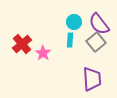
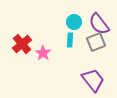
gray square: rotated 18 degrees clockwise
purple trapezoid: moved 1 px right, 1 px down; rotated 35 degrees counterclockwise
